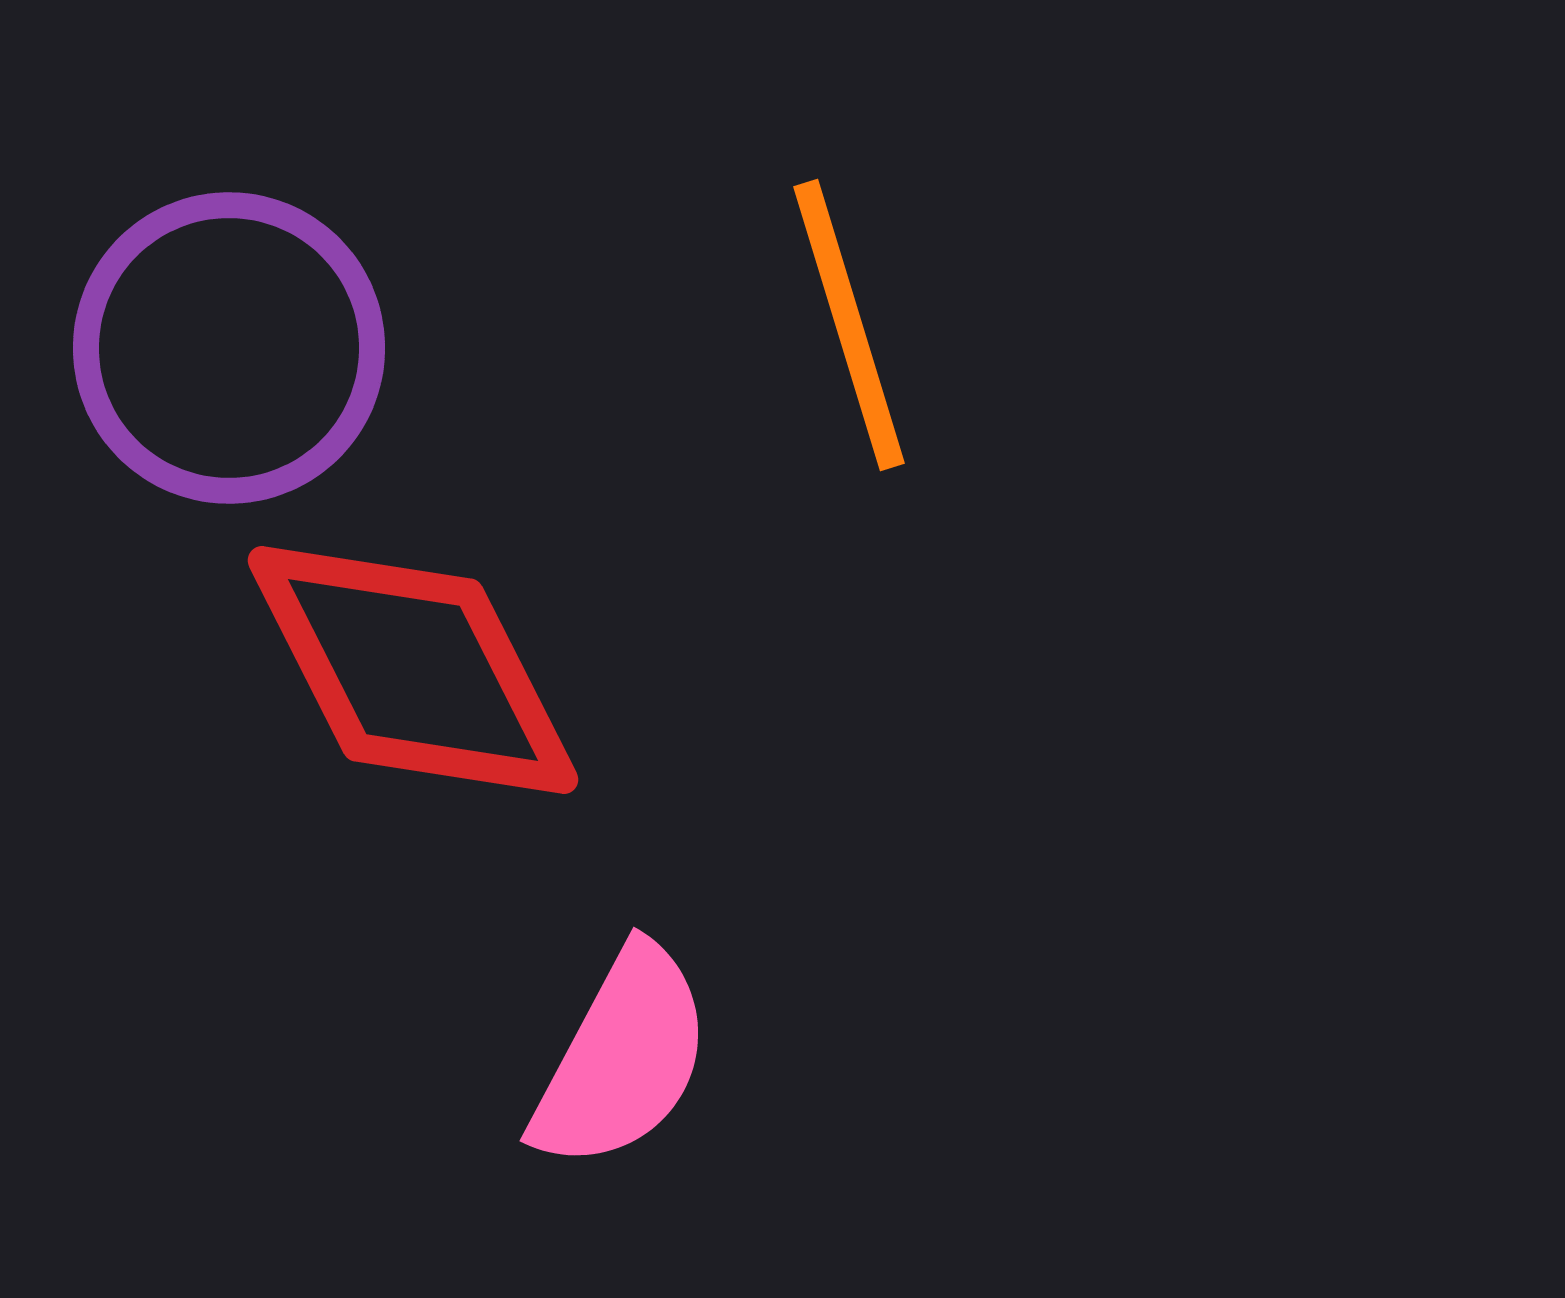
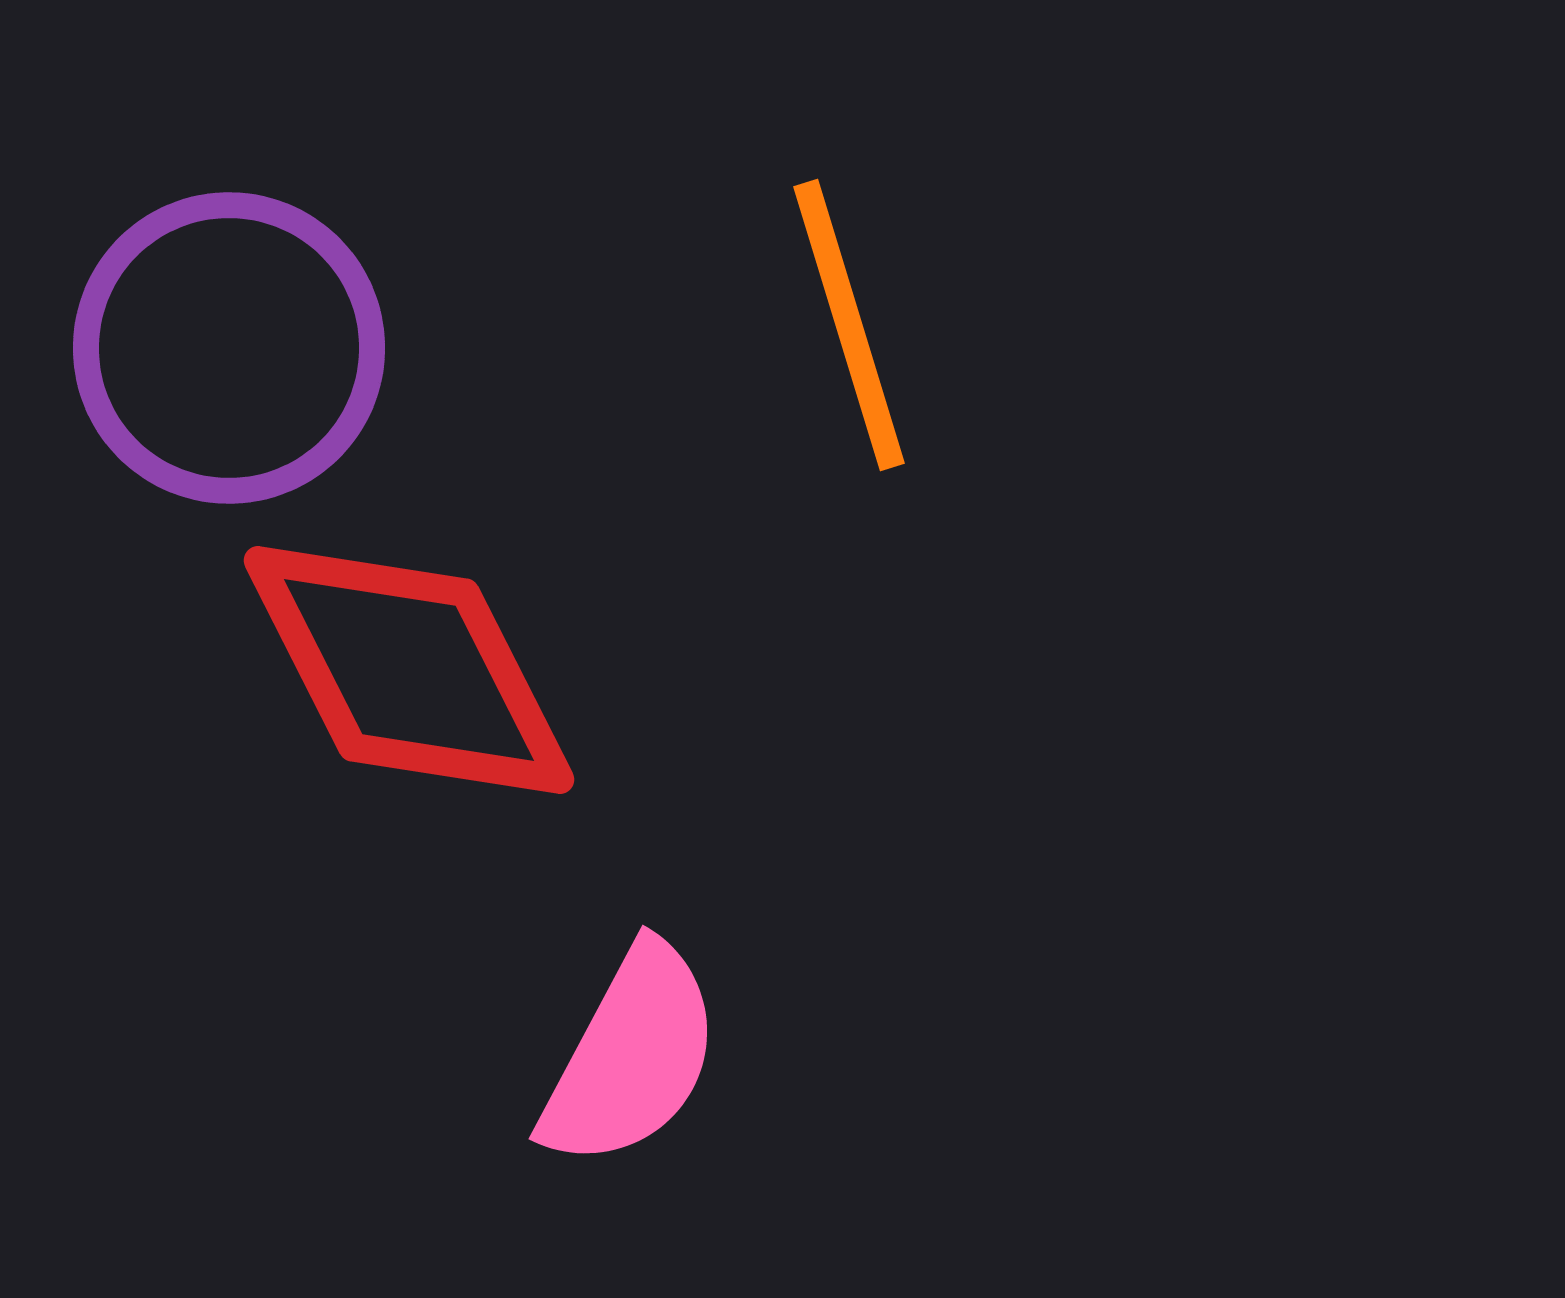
red diamond: moved 4 px left
pink semicircle: moved 9 px right, 2 px up
